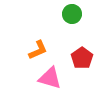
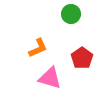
green circle: moved 1 px left
orange L-shape: moved 2 px up
